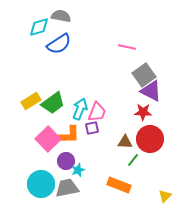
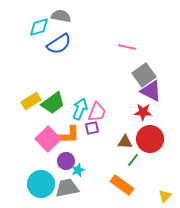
orange rectangle: moved 3 px right; rotated 15 degrees clockwise
